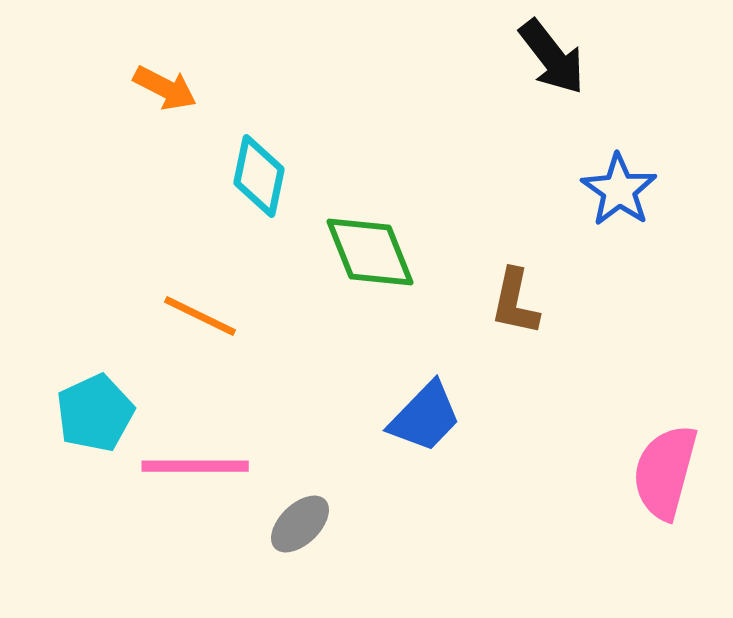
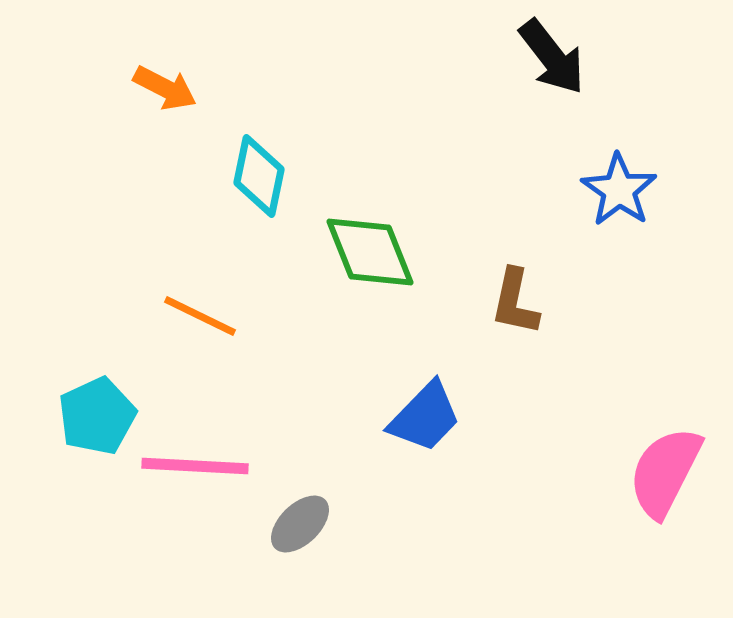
cyan pentagon: moved 2 px right, 3 px down
pink line: rotated 3 degrees clockwise
pink semicircle: rotated 12 degrees clockwise
